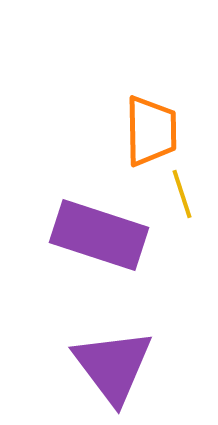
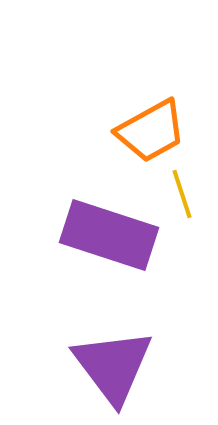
orange trapezoid: rotated 62 degrees clockwise
purple rectangle: moved 10 px right
